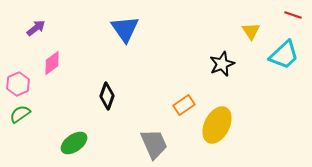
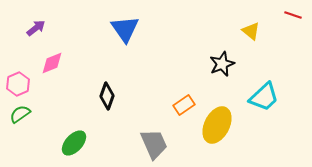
yellow triangle: rotated 18 degrees counterclockwise
cyan trapezoid: moved 20 px left, 42 px down
pink diamond: rotated 15 degrees clockwise
green ellipse: rotated 12 degrees counterclockwise
